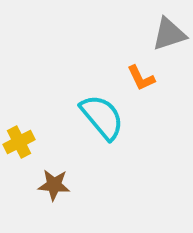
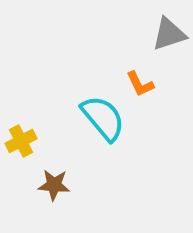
orange L-shape: moved 1 px left, 6 px down
cyan semicircle: moved 1 px right, 1 px down
yellow cross: moved 2 px right, 1 px up
